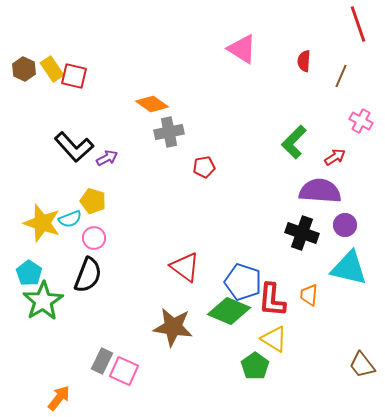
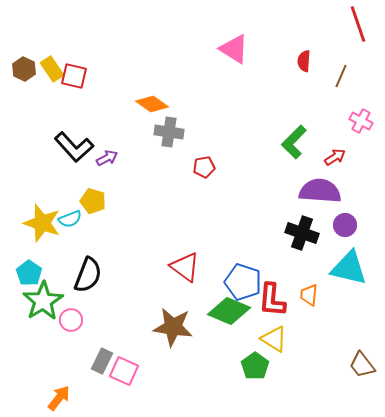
pink triangle: moved 8 px left
gray cross: rotated 20 degrees clockwise
pink circle: moved 23 px left, 82 px down
